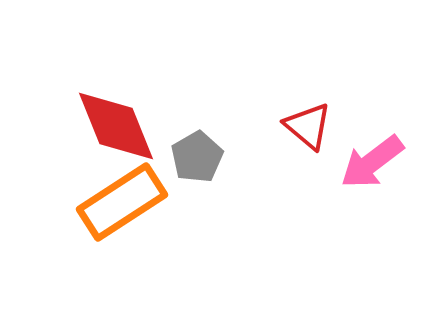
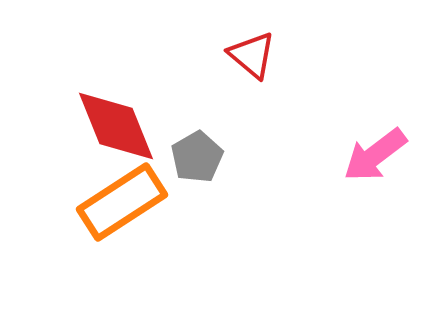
red triangle: moved 56 px left, 71 px up
pink arrow: moved 3 px right, 7 px up
